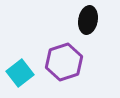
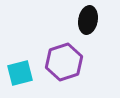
cyan square: rotated 24 degrees clockwise
